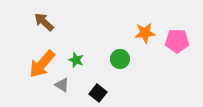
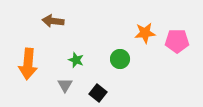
brown arrow: moved 9 px right, 1 px up; rotated 35 degrees counterclockwise
orange arrow: moved 14 px left; rotated 36 degrees counterclockwise
gray triangle: moved 3 px right; rotated 28 degrees clockwise
